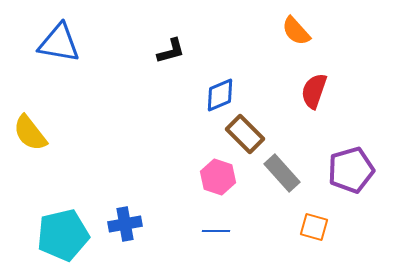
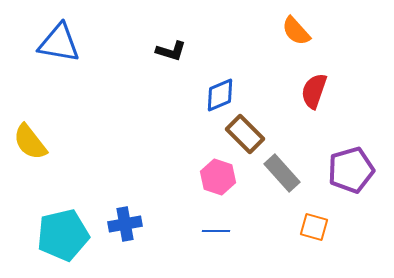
black L-shape: rotated 32 degrees clockwise
yellow semicircle: moved 9 px down
